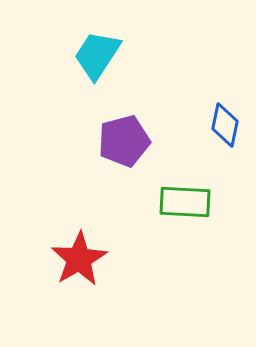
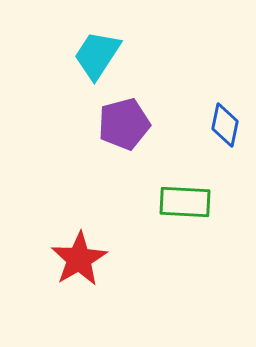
purple pentagon: moved 17 px up
